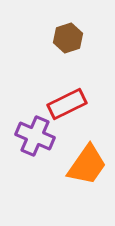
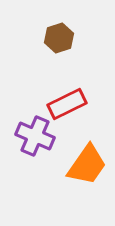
brown hexagon: moved 9 px left
